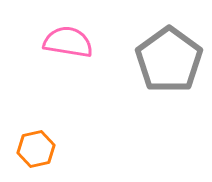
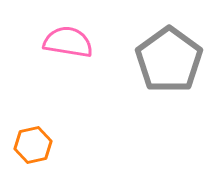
orange hexagon: moved 3 px left, 4 px up
